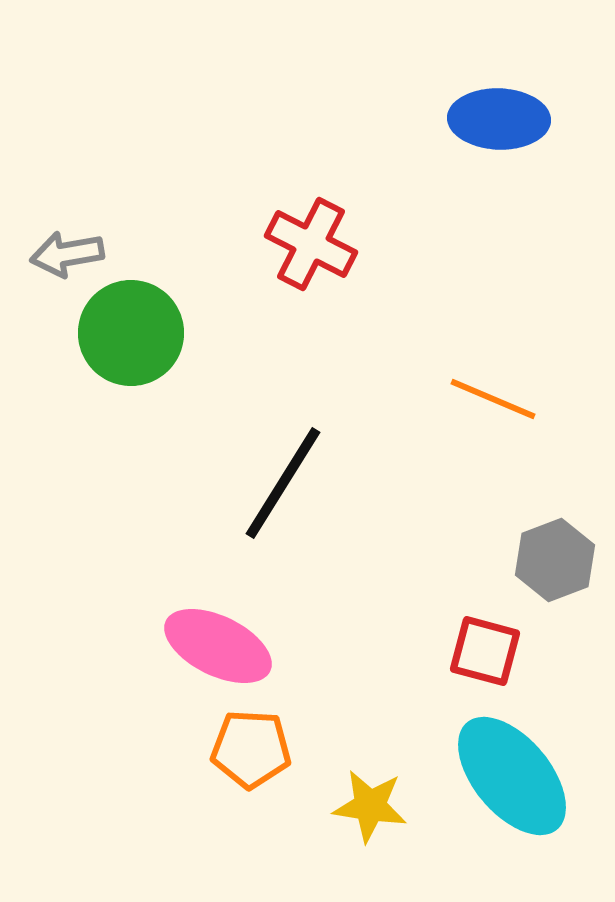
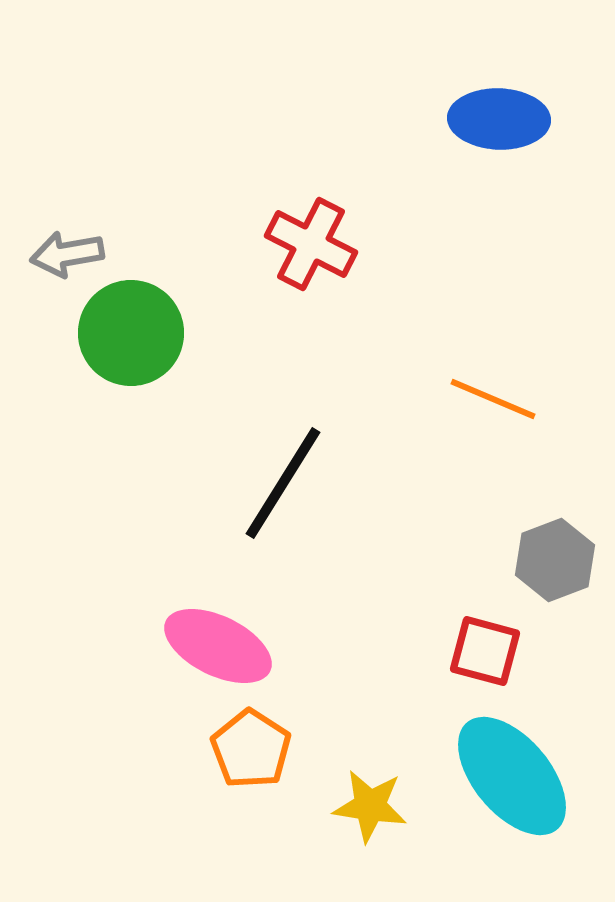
orange pentagon: rotated 30 degrees clockwise
